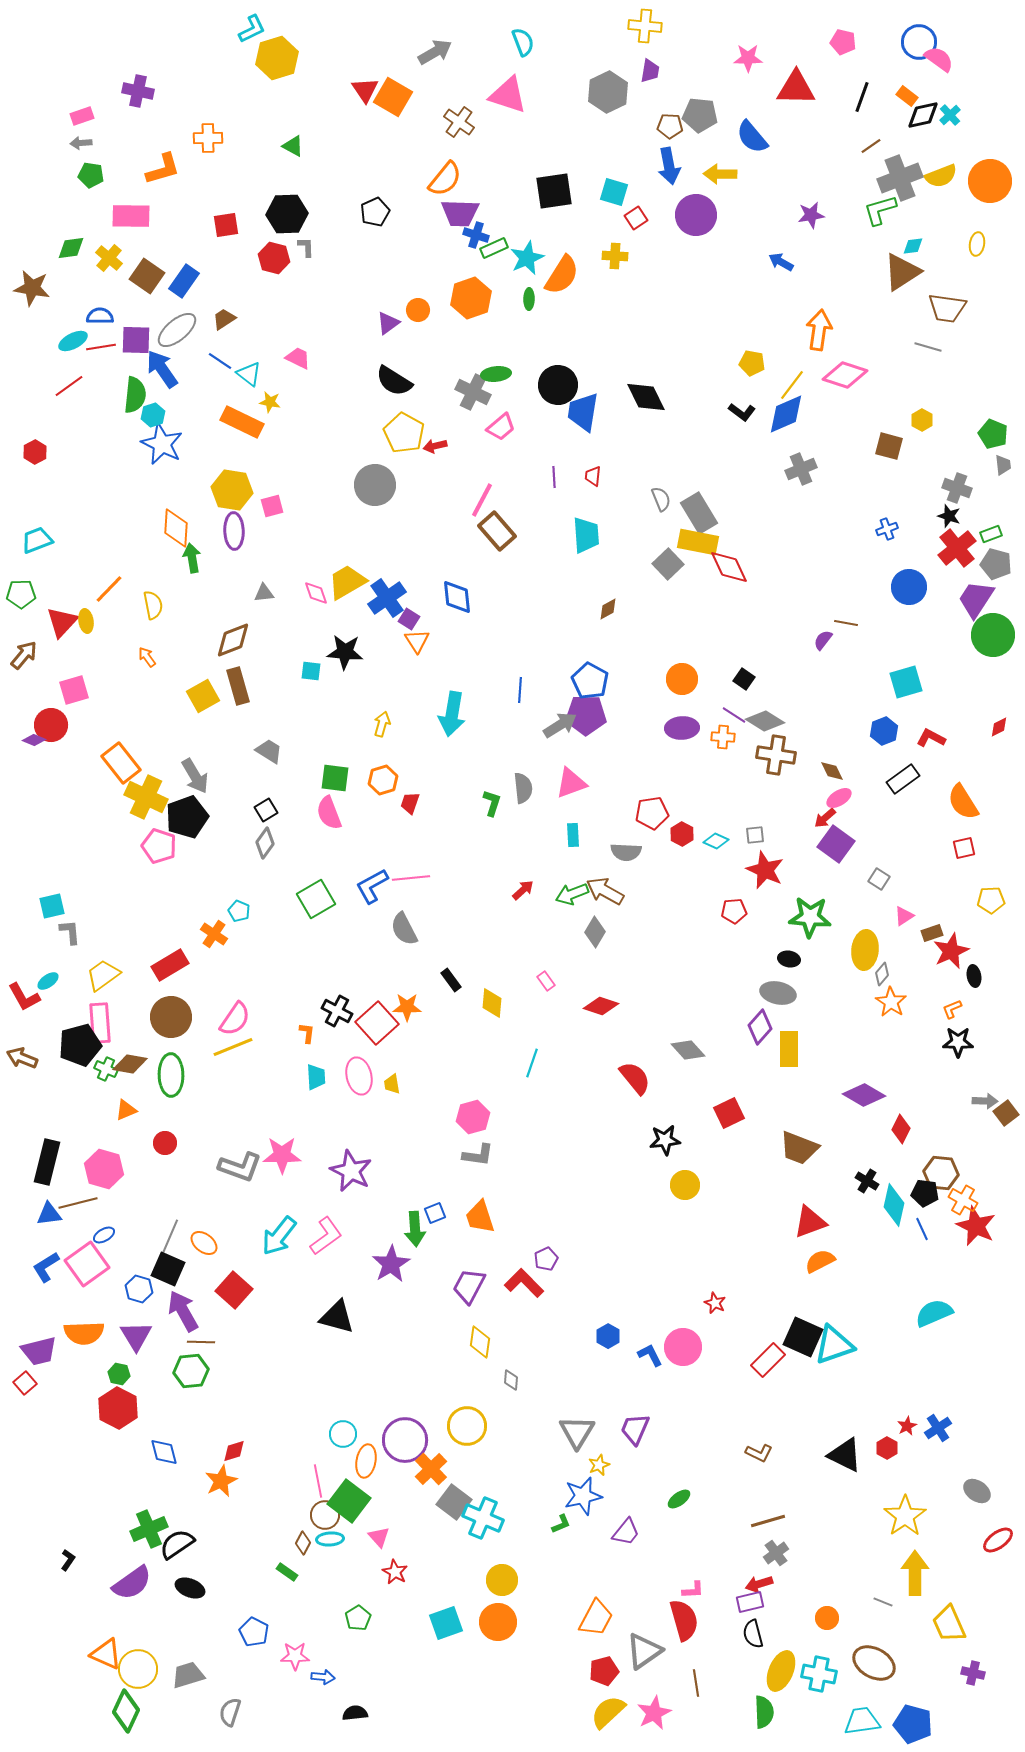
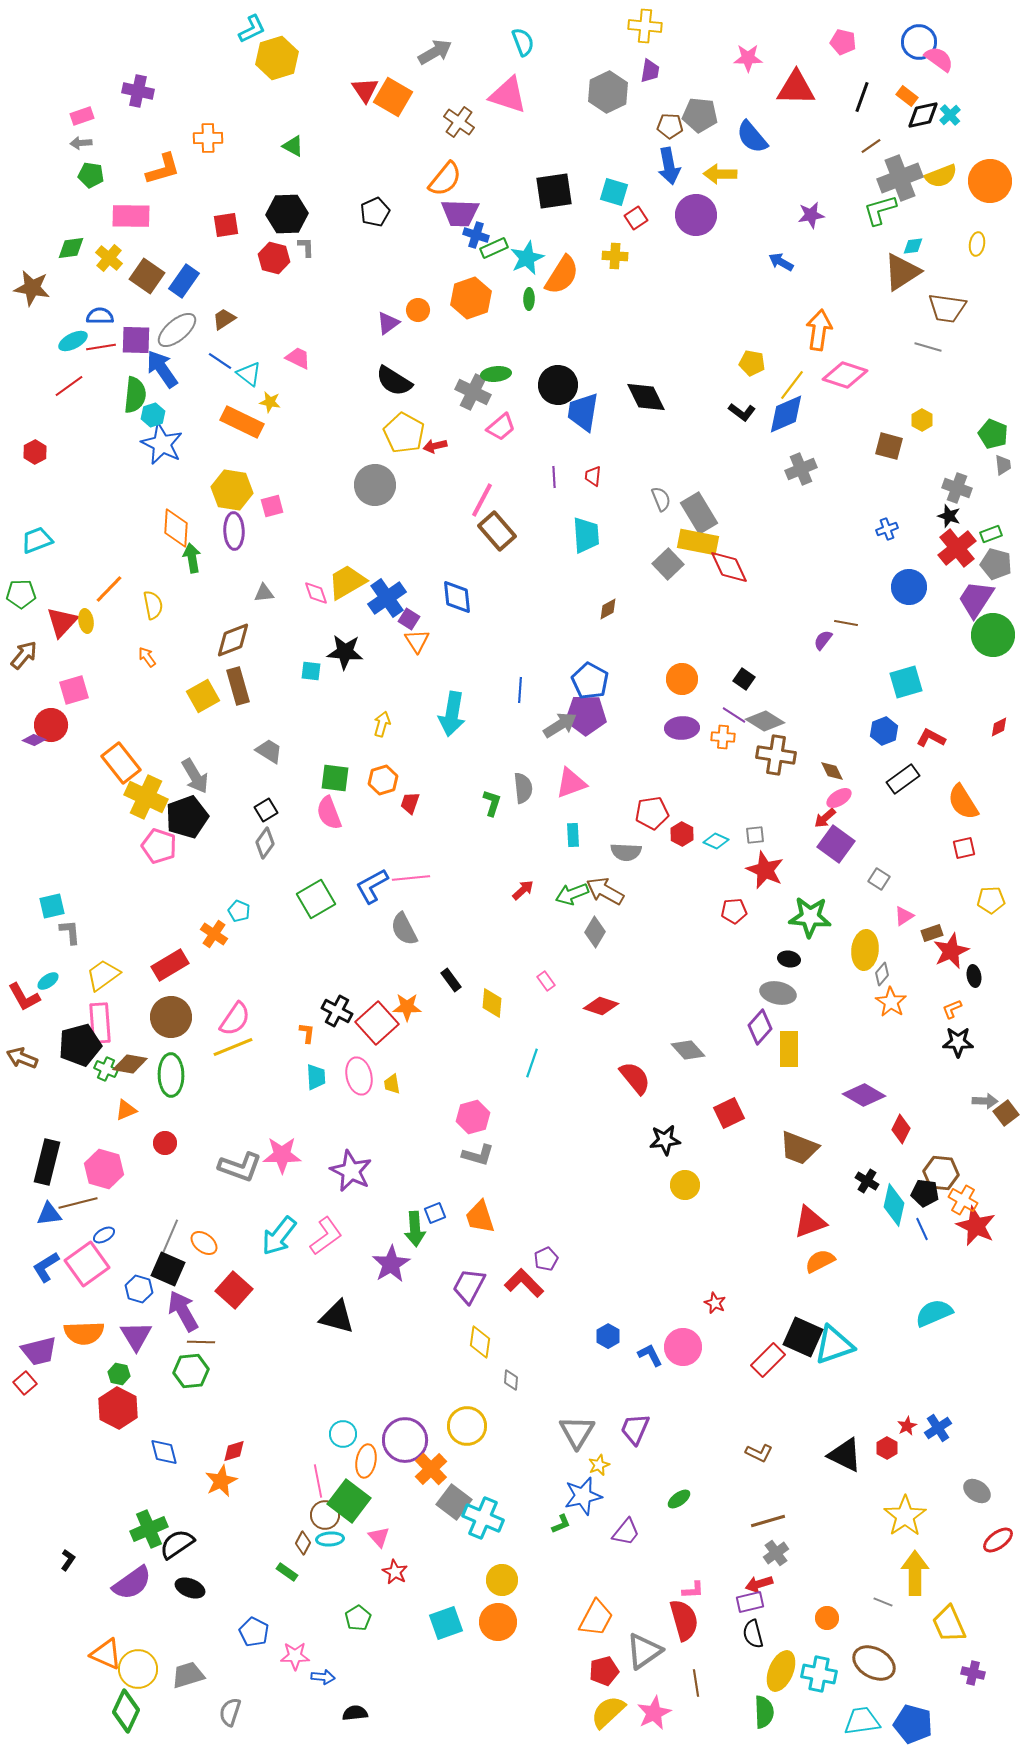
gray L-shape at (478, 1155): rotated 8 degrees clockwise
